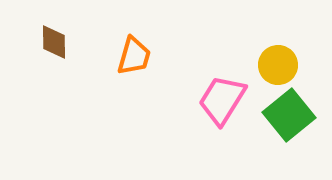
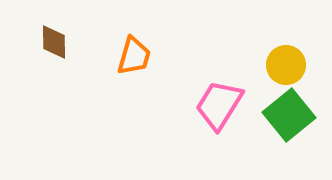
yellow circle: moved 8 px right
pink trapezoid: moved 3 px left, 5 px down
